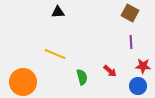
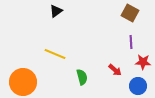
black triangle: moved 2 px left, 1 px up; rotated 32 degrees counterclockwise
red star: moved 4 px up
red arrow: moved 5 px right, 1 px up
